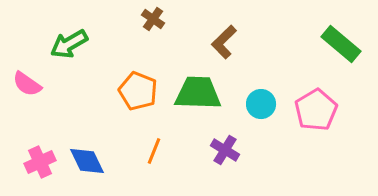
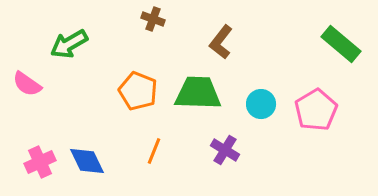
brown cross: rotated 15 degrees counterclockwise
brown L-shape: moved 3 px left; rotated 8 degrees counterclockwise
